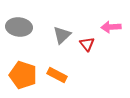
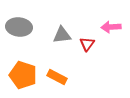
gray triangle: rotated 36 degrees clockwise
red triangle: rotated 14 degrees clockwise
orange rectangle: moved 2 px down
